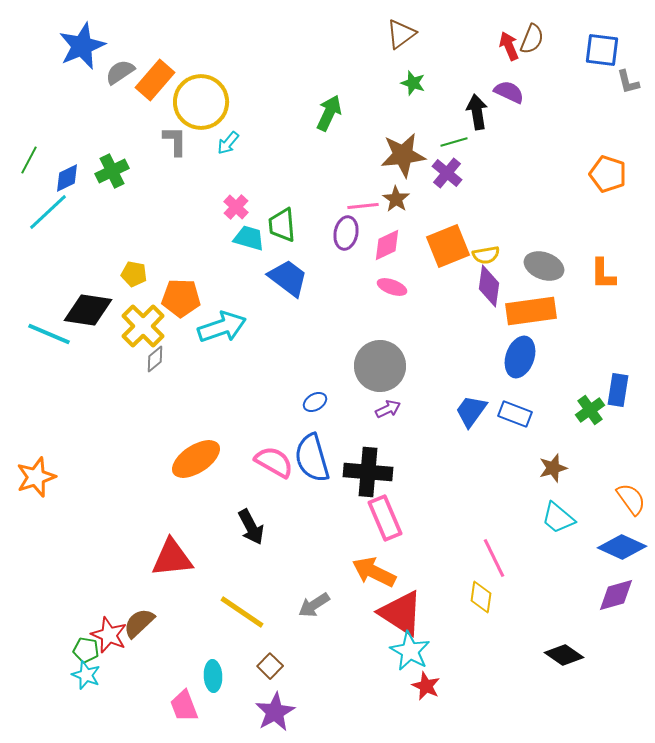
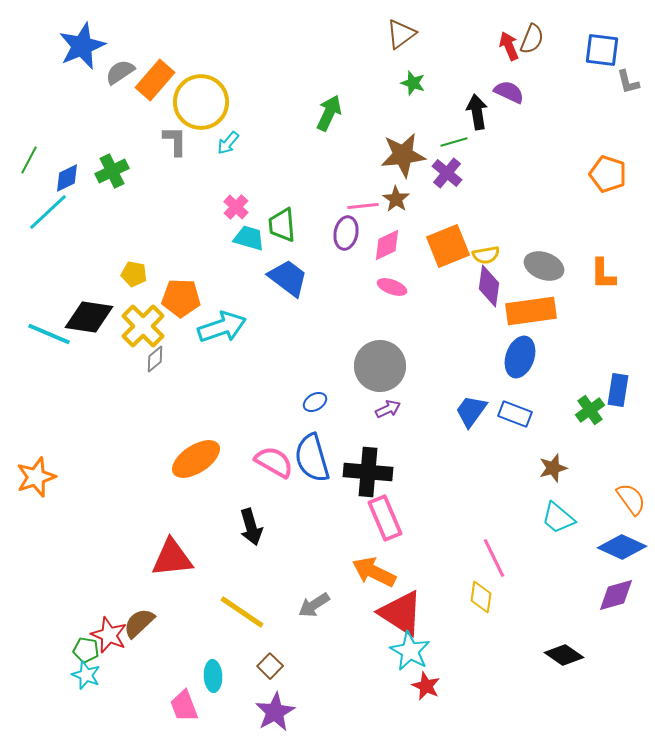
black diamond at (88, 310): moved 1 px right, 7 px down
black arrow at (251, 527): rotated 12 degrees clockwise
